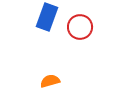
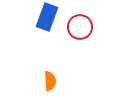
orange semicircle: rotated 102 degrees clockwise
